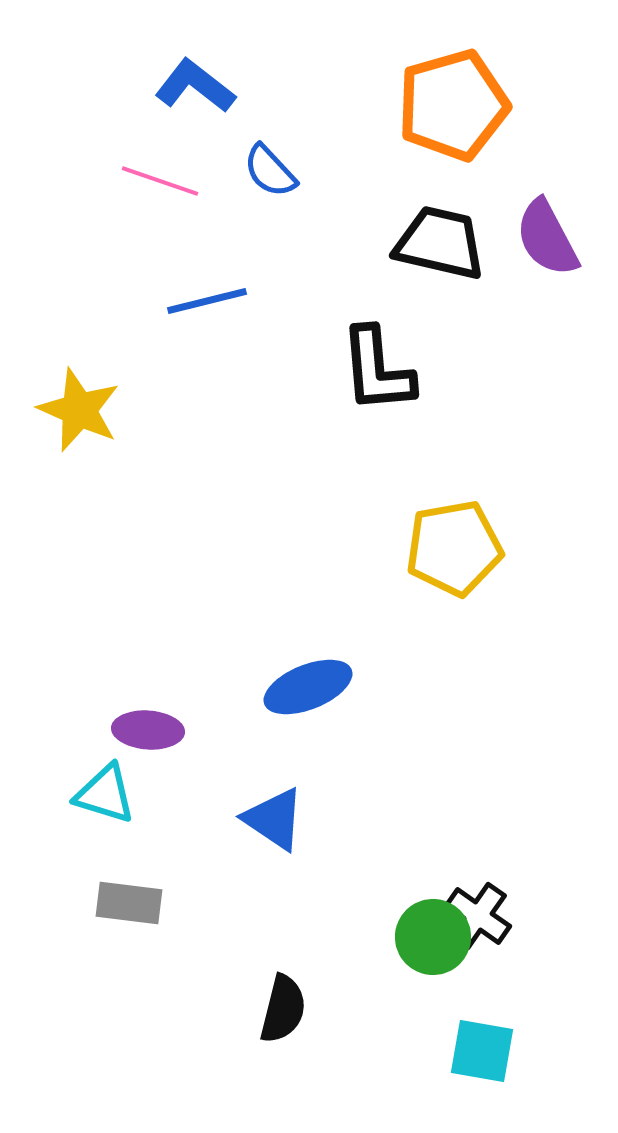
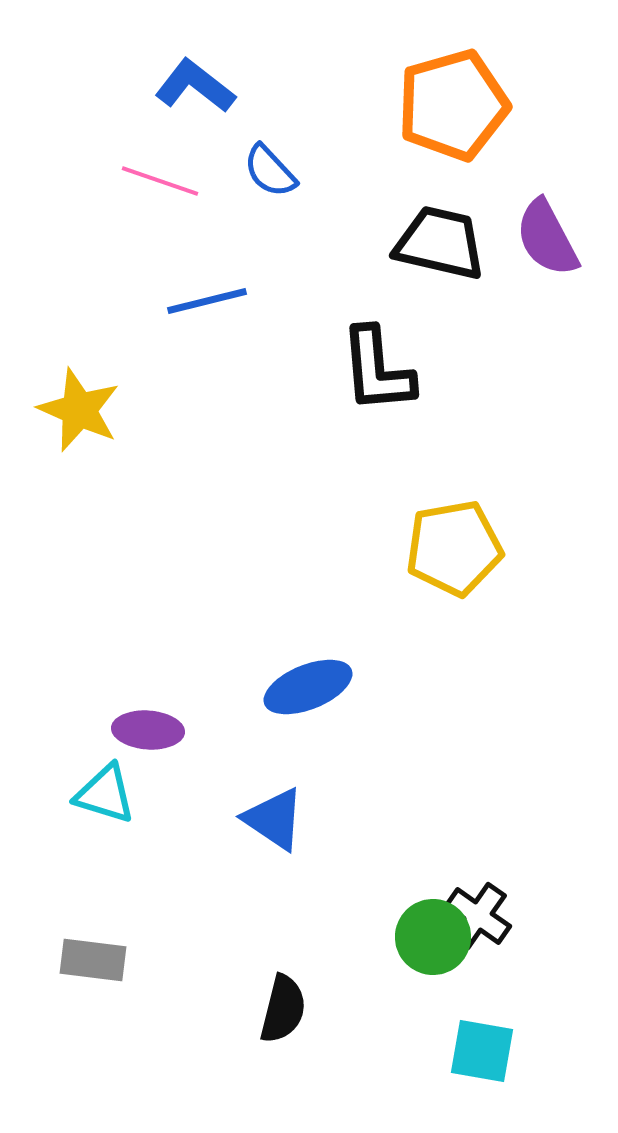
gray rectangle: moved 36 px left, 57 px down
